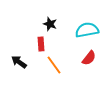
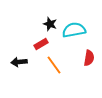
cyan semicircle: moved 13 px left
red rectangle: rotated 64 degrees clockwise
red semicircle: rotated 28 degrees counterclockwise
black arrow: rotated 42 degrees counterclockwise
